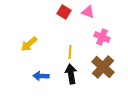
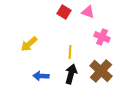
brown cross: moved 2 px left, 4 px down
black arrow: rotated 24 degrees clockwise
